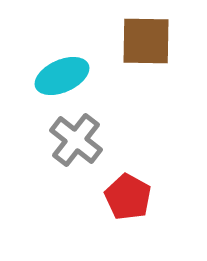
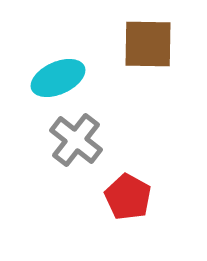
brown square: moved 2 px right, 3 px down
cyan ellipse: moved 4 px left, 2 px down
